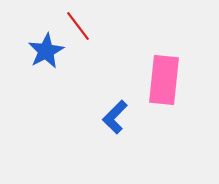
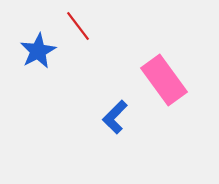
blue star: moved 8 px left
pink rectangle: rotated 42 degrees counterclockwise
